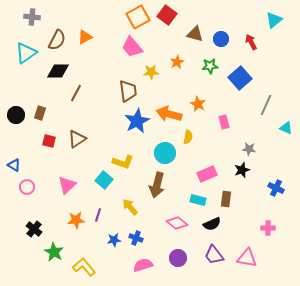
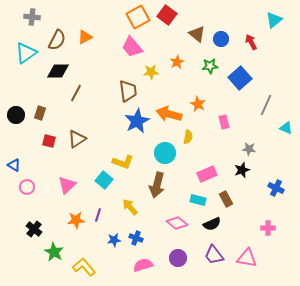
brown triangle at (195, 34): moved 2 px right; rotated 24 degrees clockwise
brown rectangle at (226, 199): rotated 35 degrees counterclockwise
